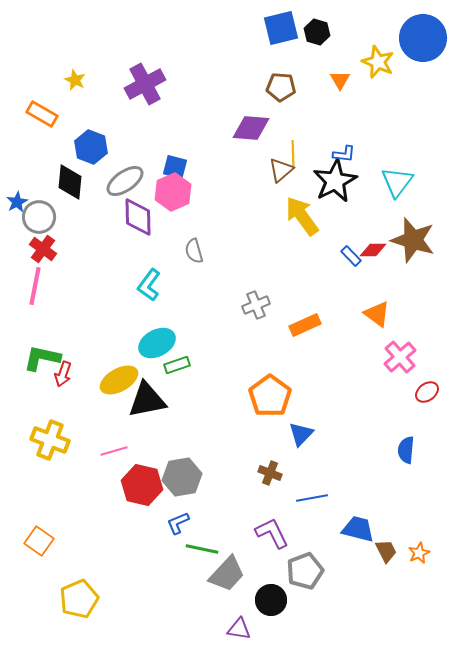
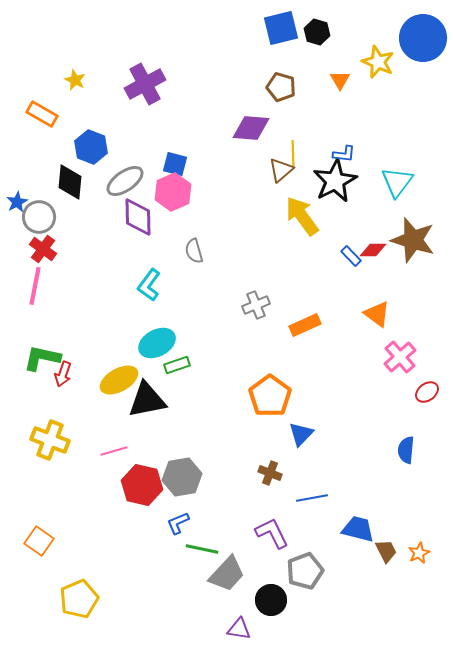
brown pentagon at (281, 87): rotated 12 degrees clockwise
blue square at (175, 167): moved 3 px up
